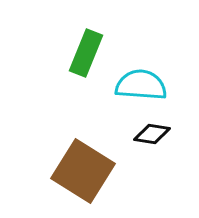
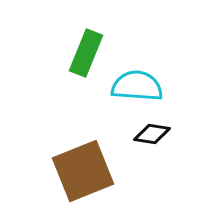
cyan semicircle: moved 4 px left, 1 px down
brown square: rotated 36 degrees clockwise
